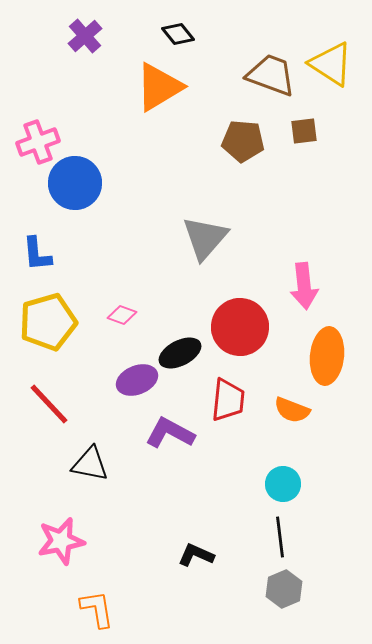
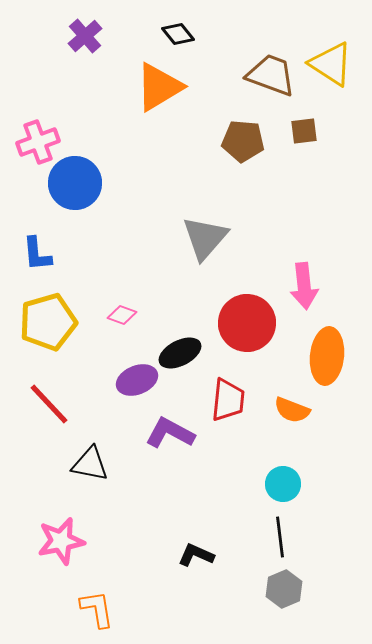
red circle: moved 7 px right, 4 px up
